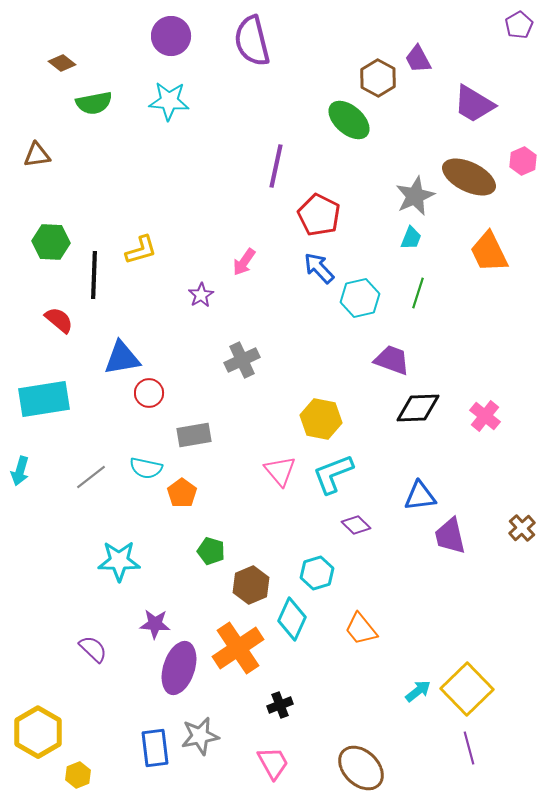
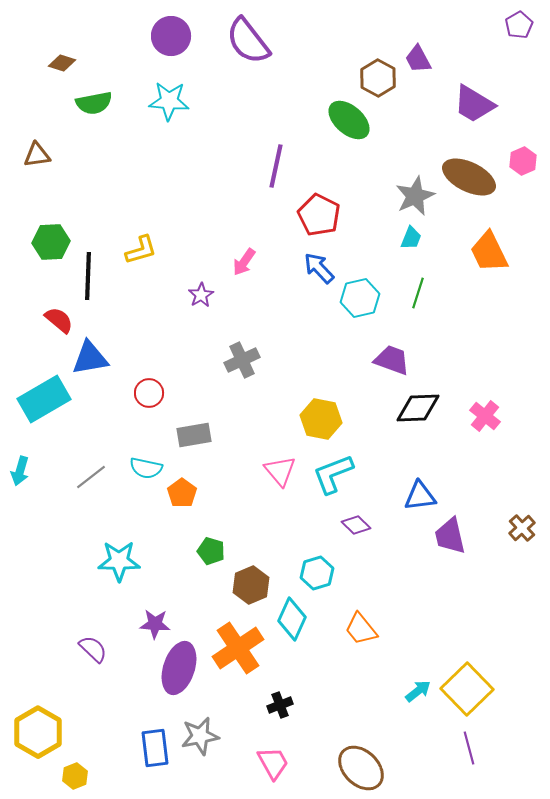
purple semicircle at (252, 41): moved 4 px left; rotated 24 degrees counterclockwise
brown diamond at (62, 63): rotated 20 degrees counterclockwise
green hexagon at (51, 242): rotated 6 degrees counterclockwise
black line at (94, 275): moved 6 px left, 1 px down
blue triangle at (122, 358): moved 32 px left
cyan rectangle at (44, 399): rotated 21 degrees counterclockwise
yellow hexagon at (78, 775): moved 3 px left, 1 px down
